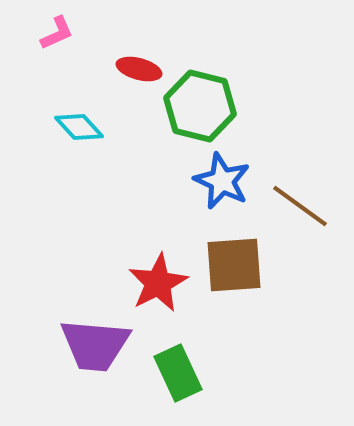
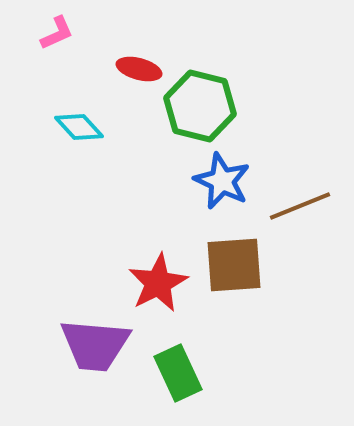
brown line: rotated 58 degrees counterclockwise
